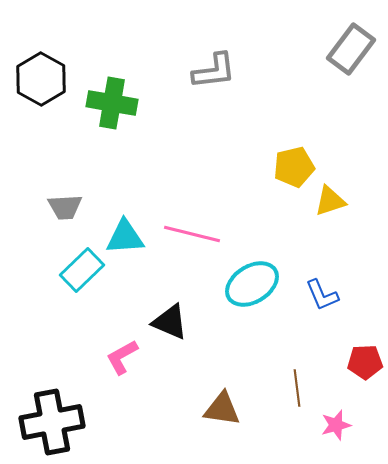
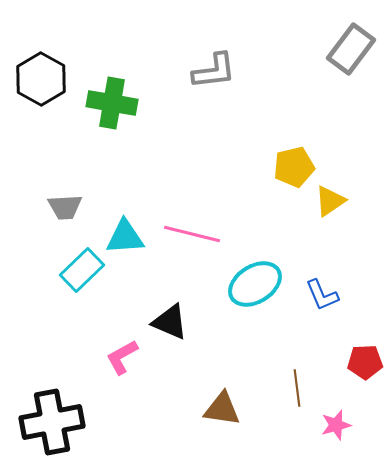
yellow triangle: rotated 16 degrees counterclockwise
cyan ellipse: moved 3 px right
